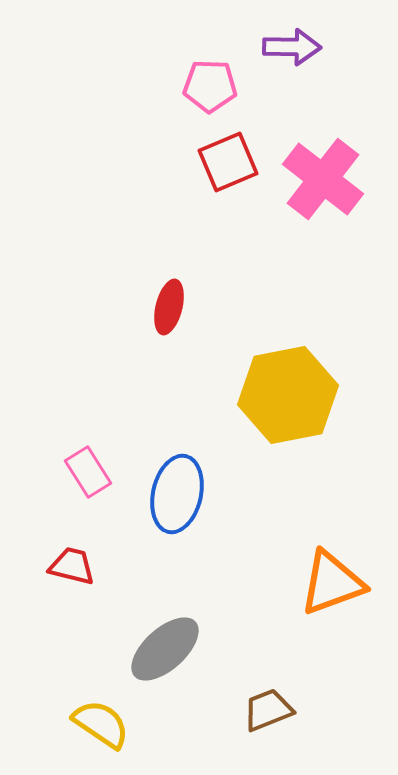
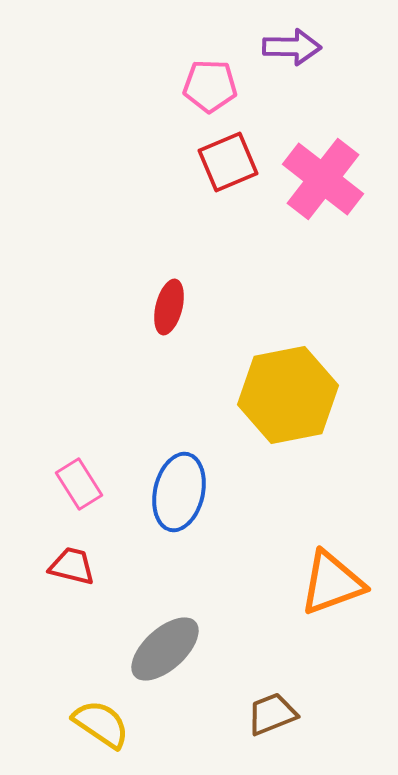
pink rectangle: moved 9 px left, 12 px down
blue ellipse: moved 2 px right, 2 px up
brown trapezoid: moved 4 px right, 4 px down
